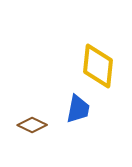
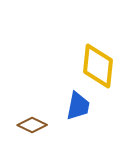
blue trapezoid: moved 3 px up
